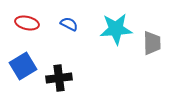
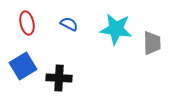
red ellipse: rotated 65 degrees clockwise
cyan star: rotated 12 degrees clockwise
black cross: rotated 10 degrees clockwise
